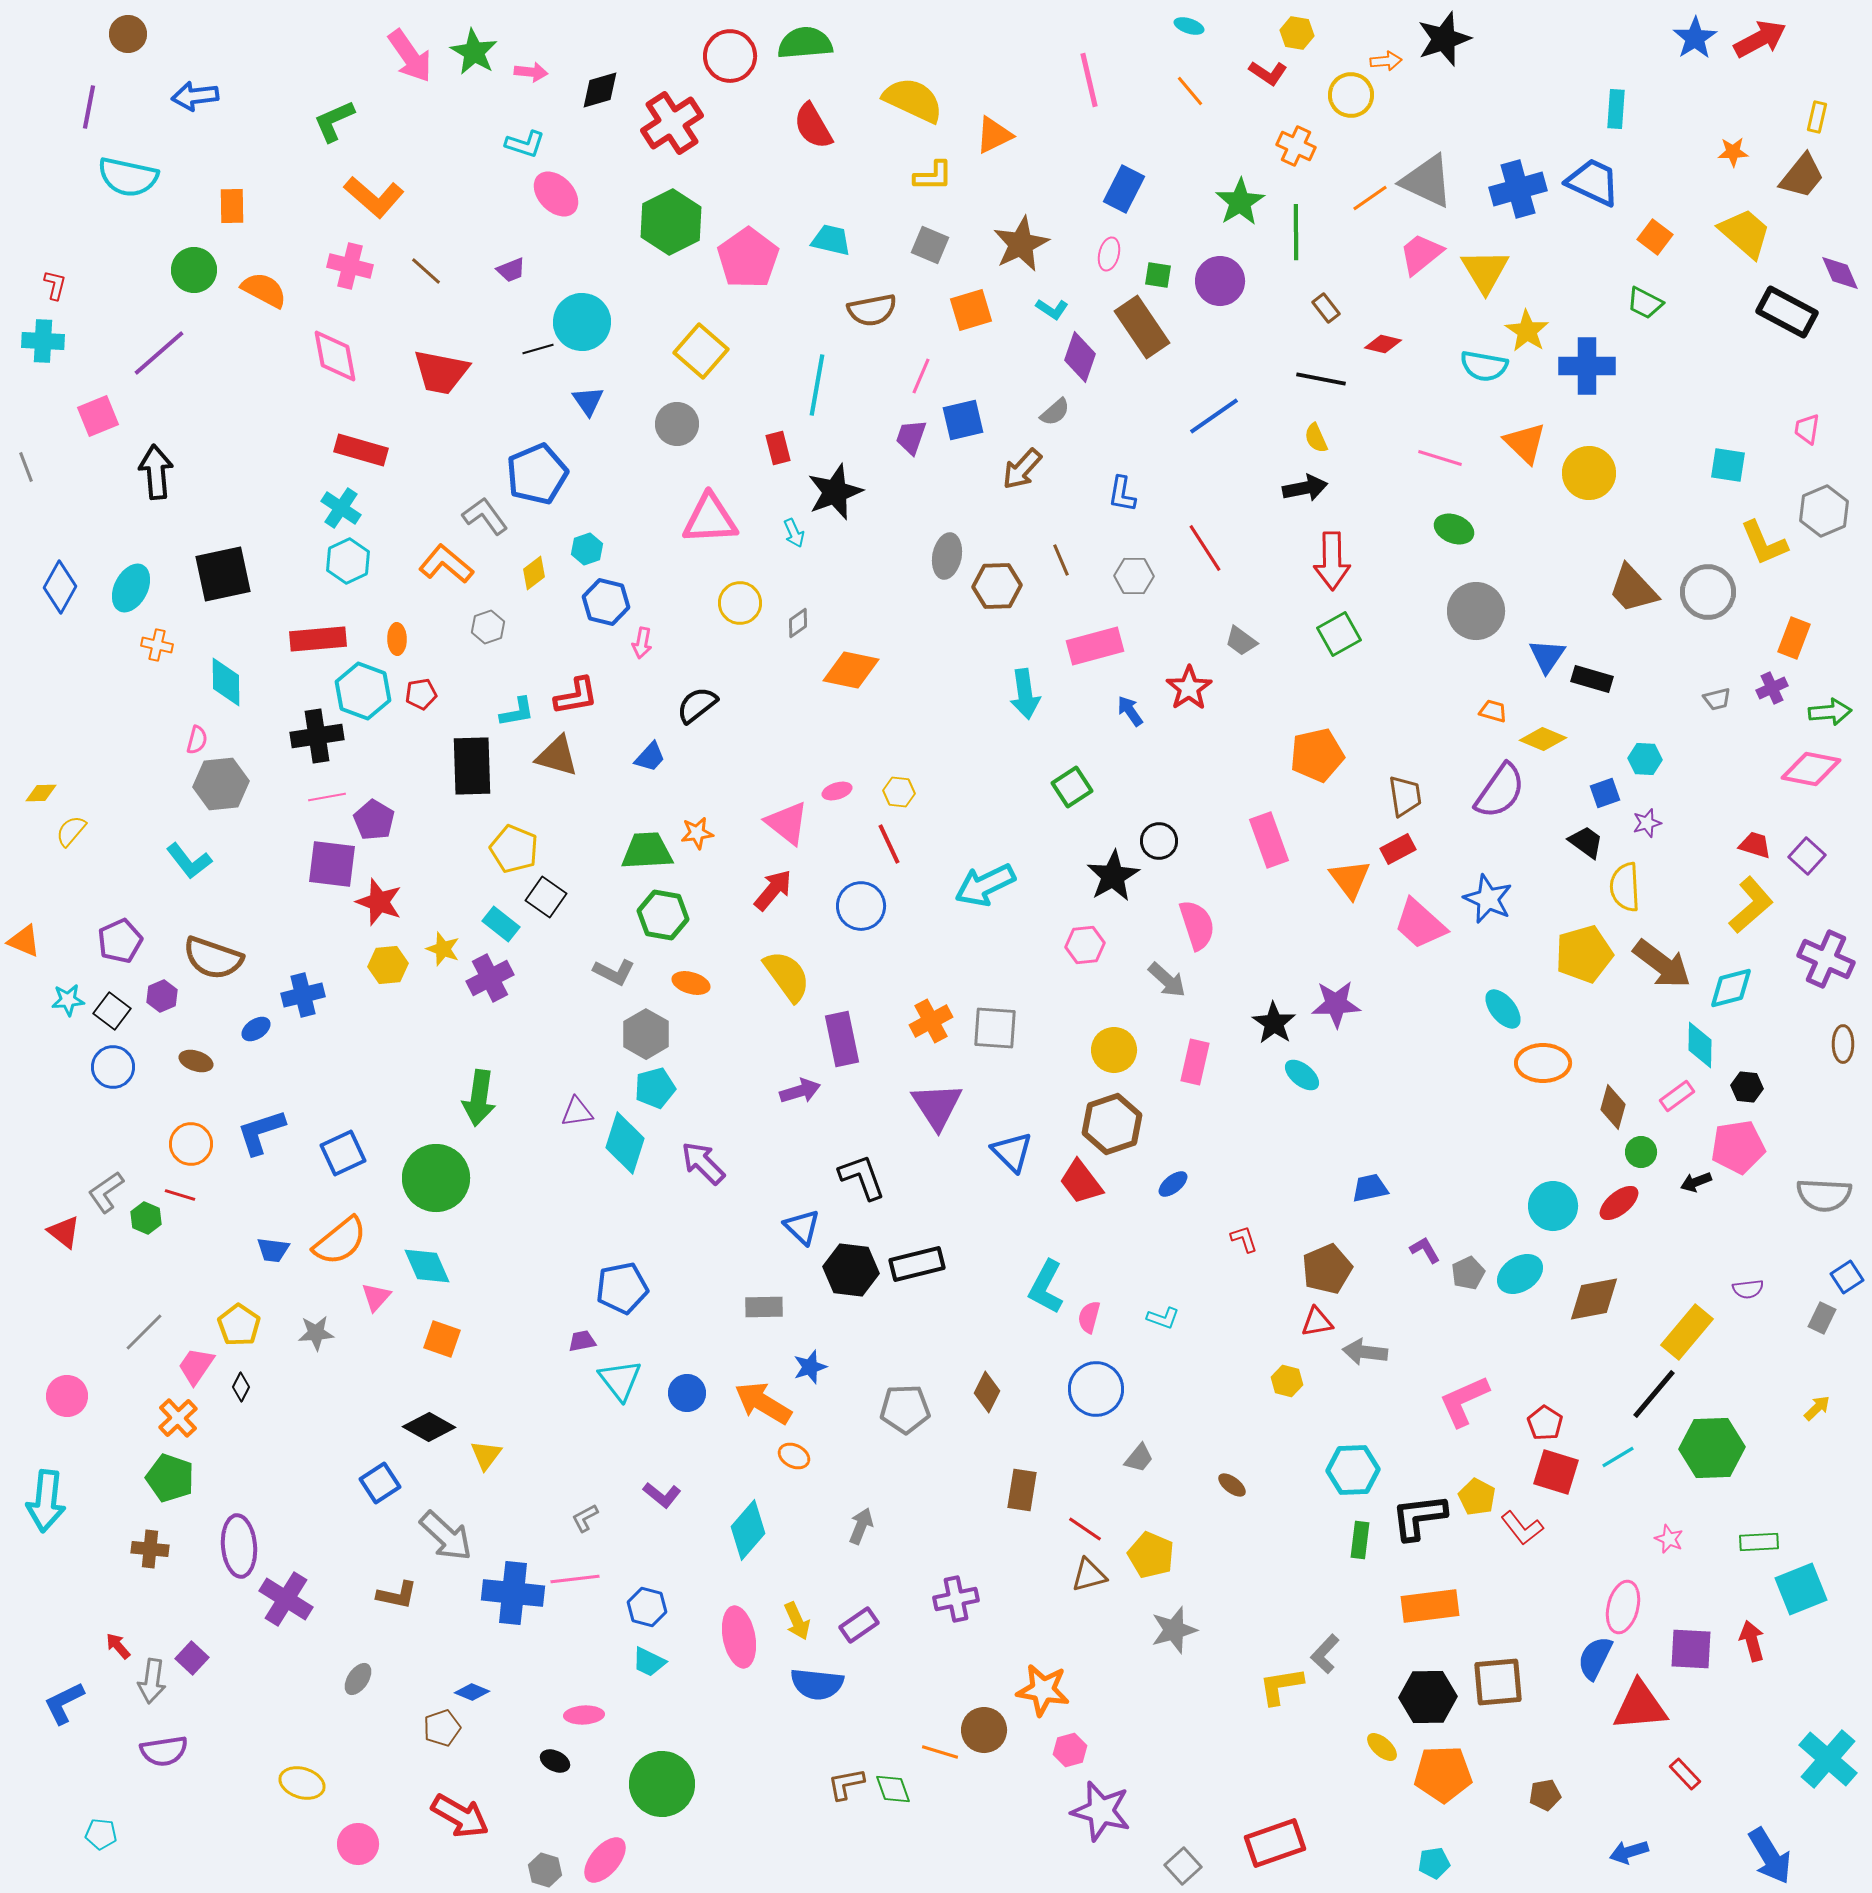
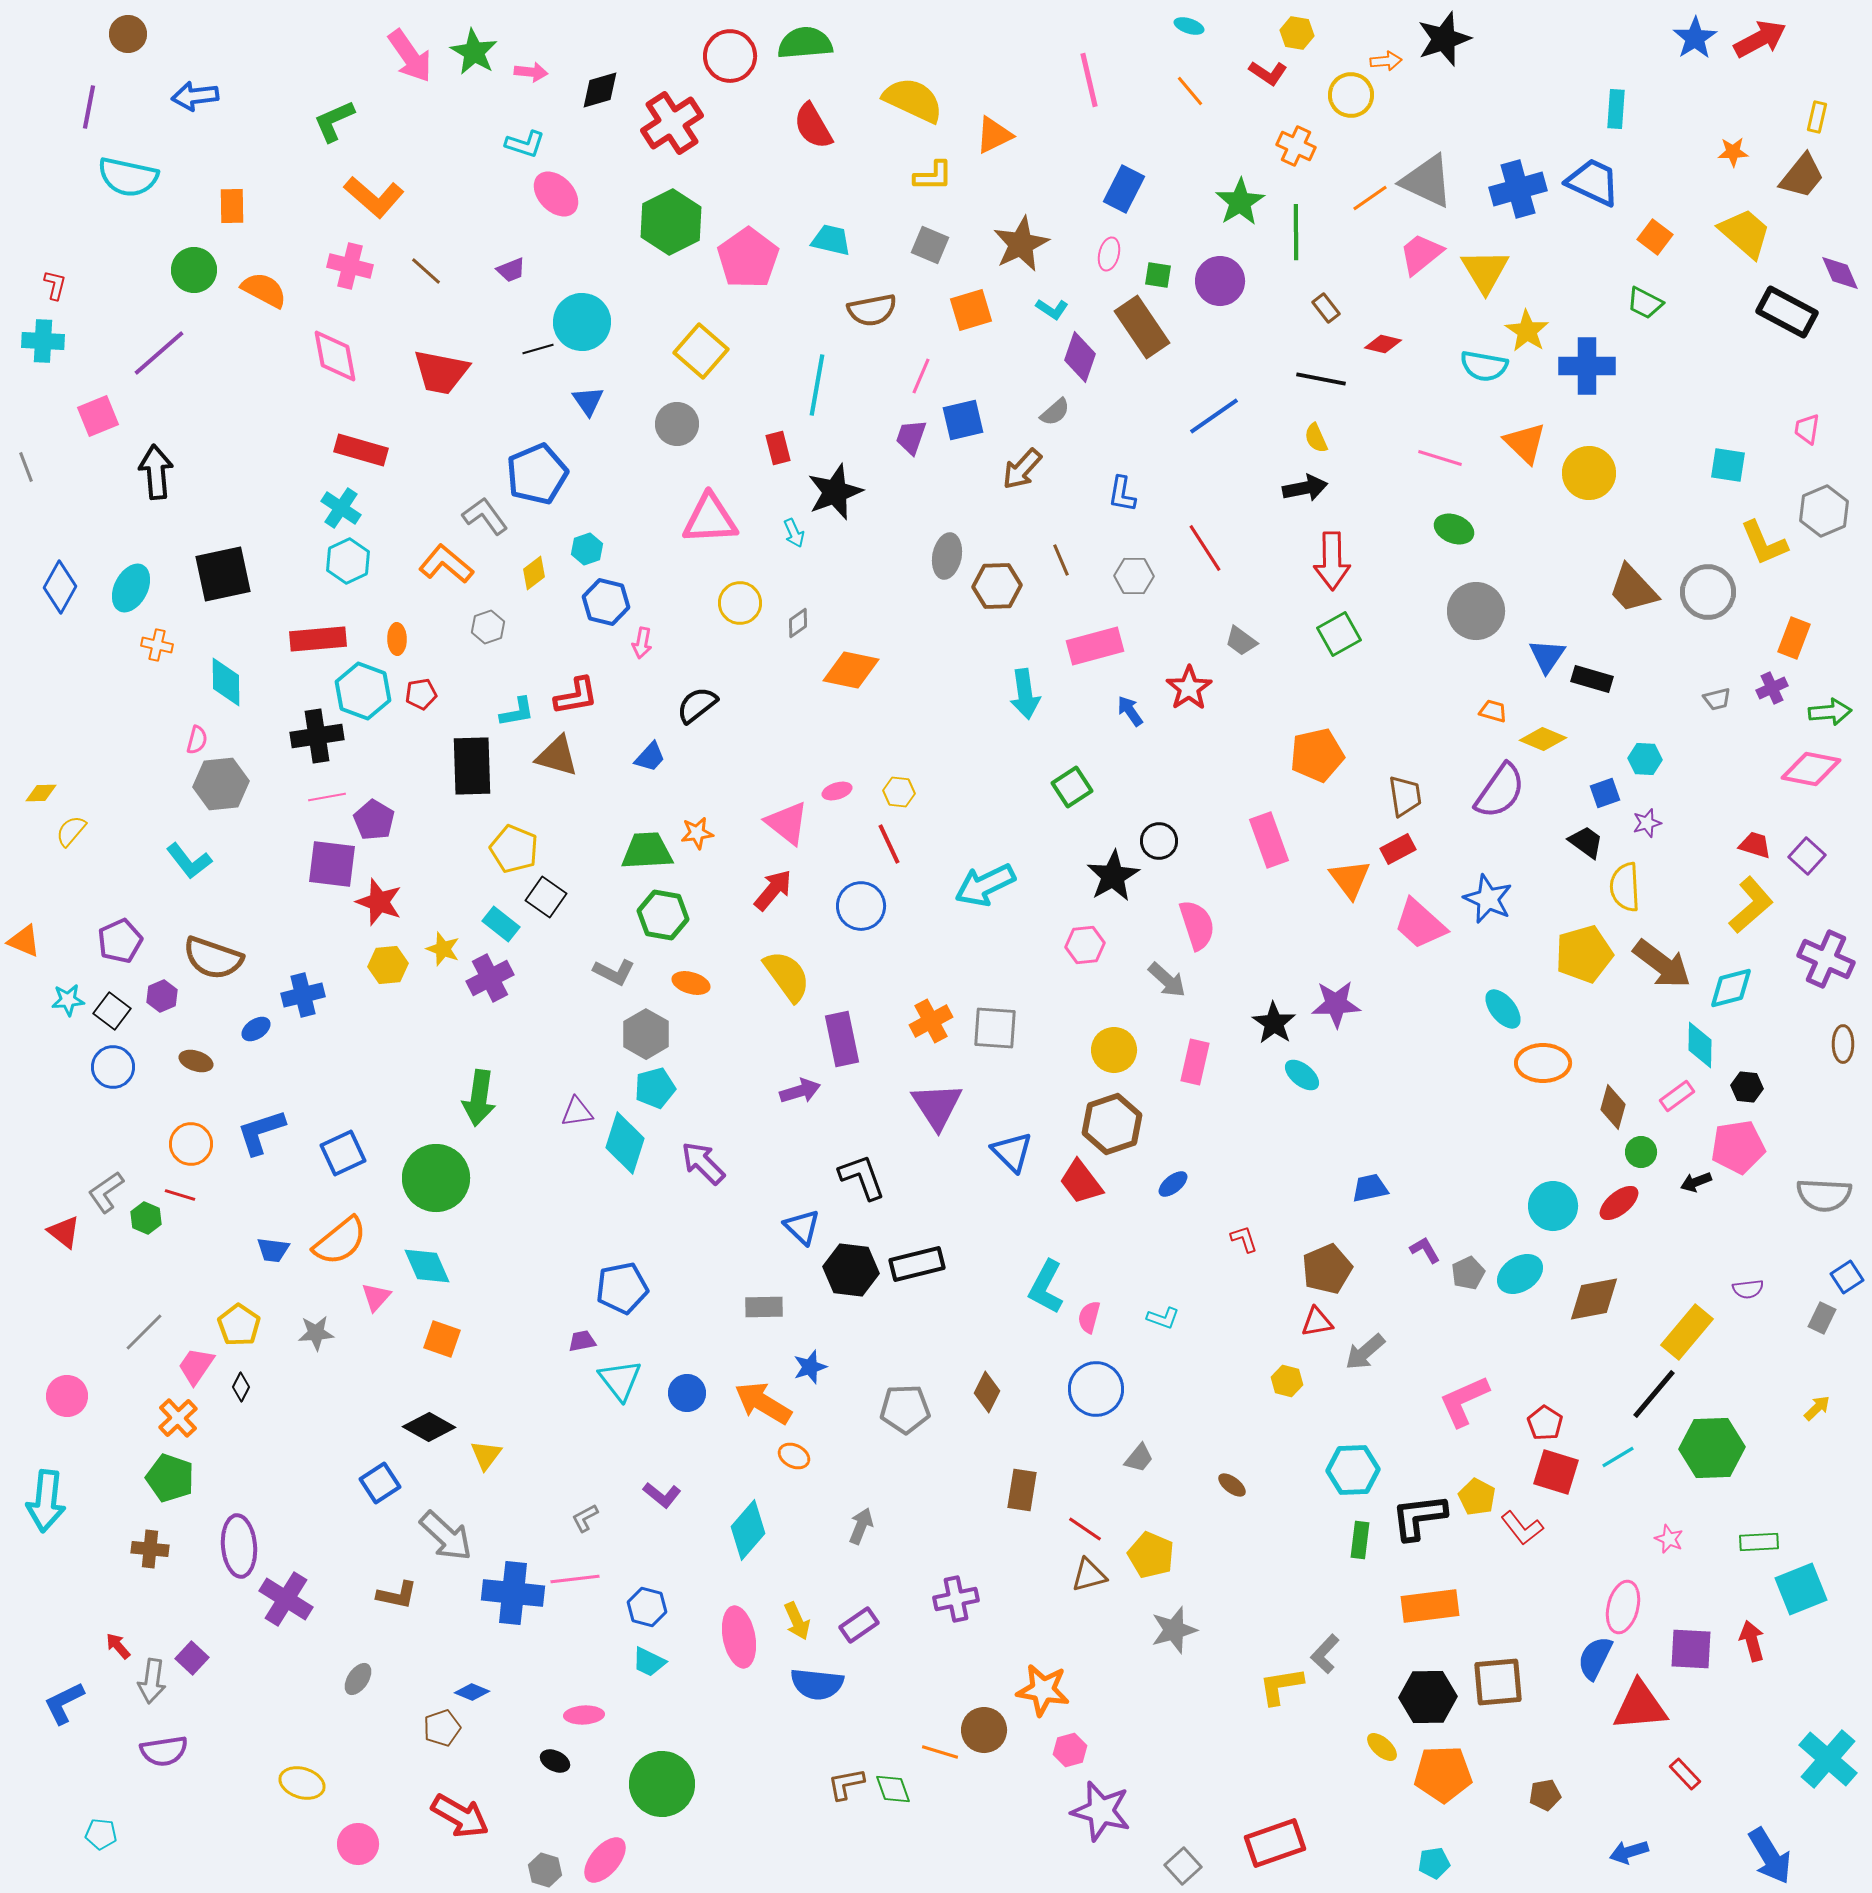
gray arrow at (1365, 1352): rotated 48 degrees counterclockwise
